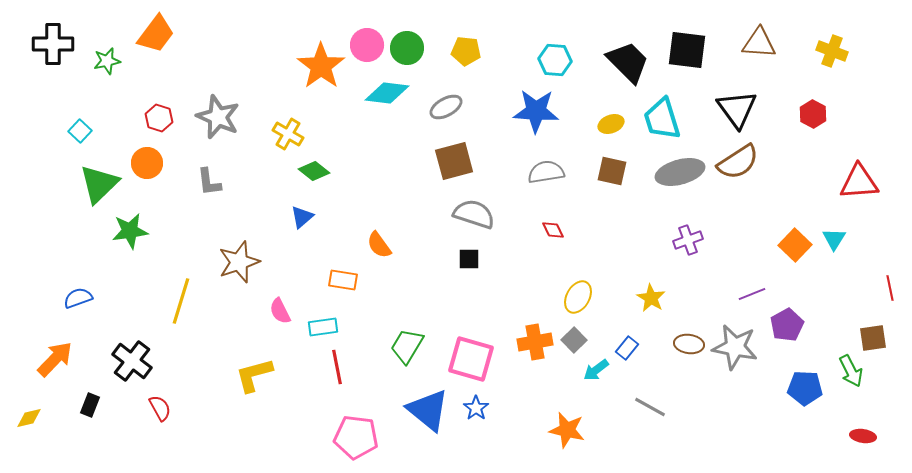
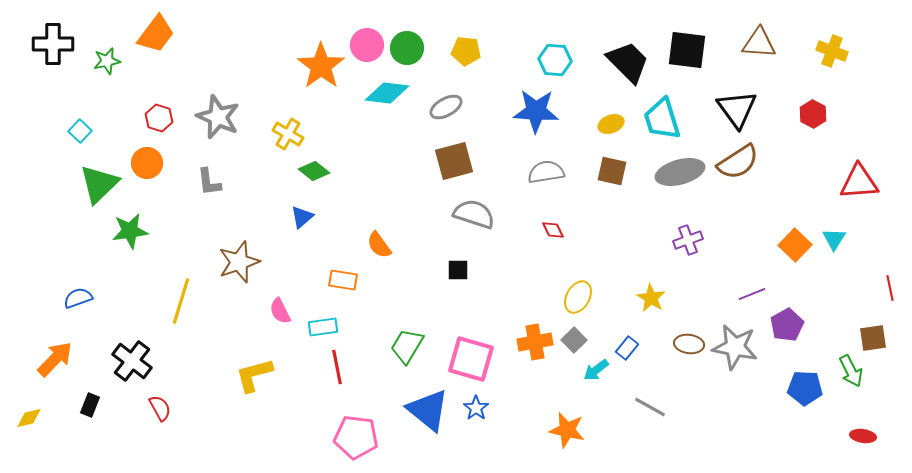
black square at (469, 259): moved 11 px left, 11 px down
